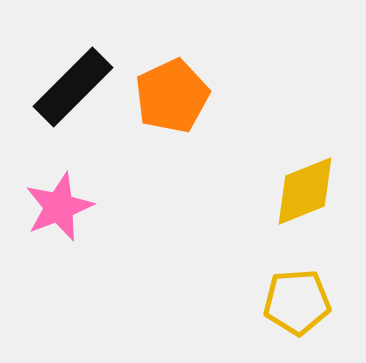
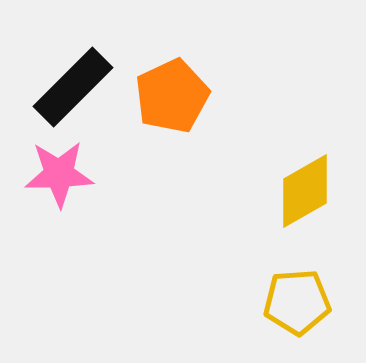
yellow diamond: rotated 8 degrees counterclockwise
pink star: moved 33 px up; rotated 20 degrees clockwise
